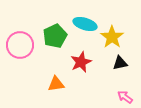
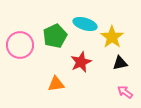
pink arrow: moved 5 px up
